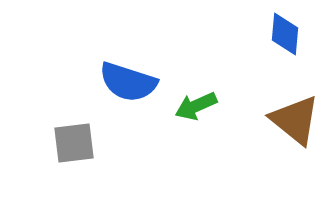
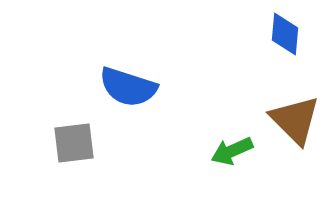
blue semicircle: moved 5 px down
green arrow: moved 36 px right, 45 px down
brown triangle: rotated 6 degrees clockwise
